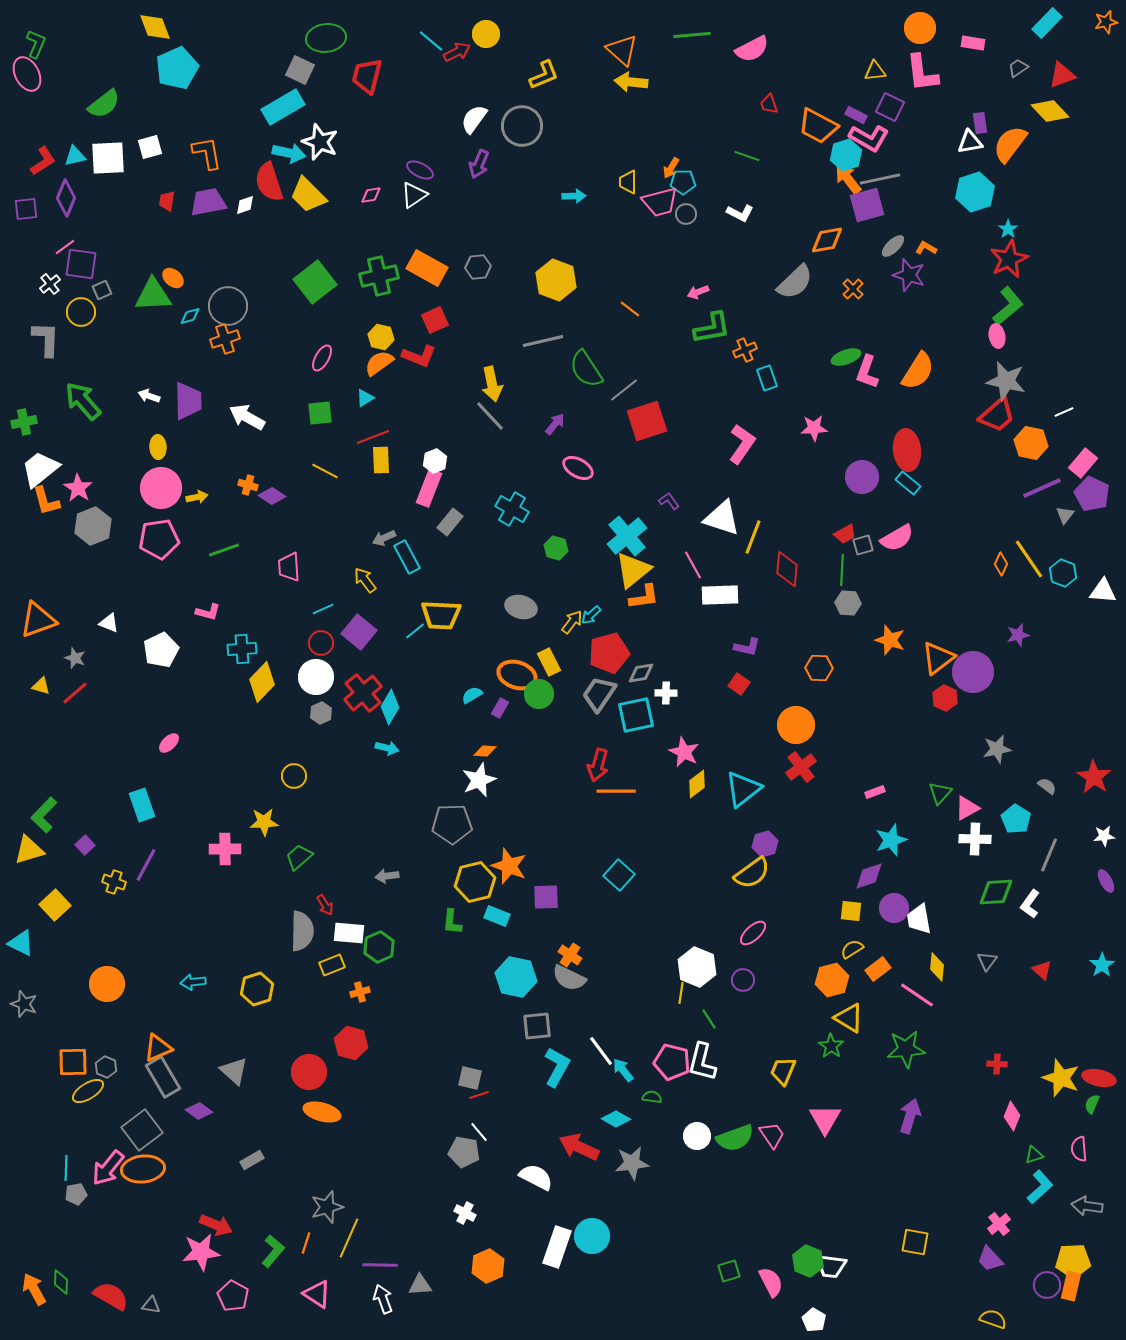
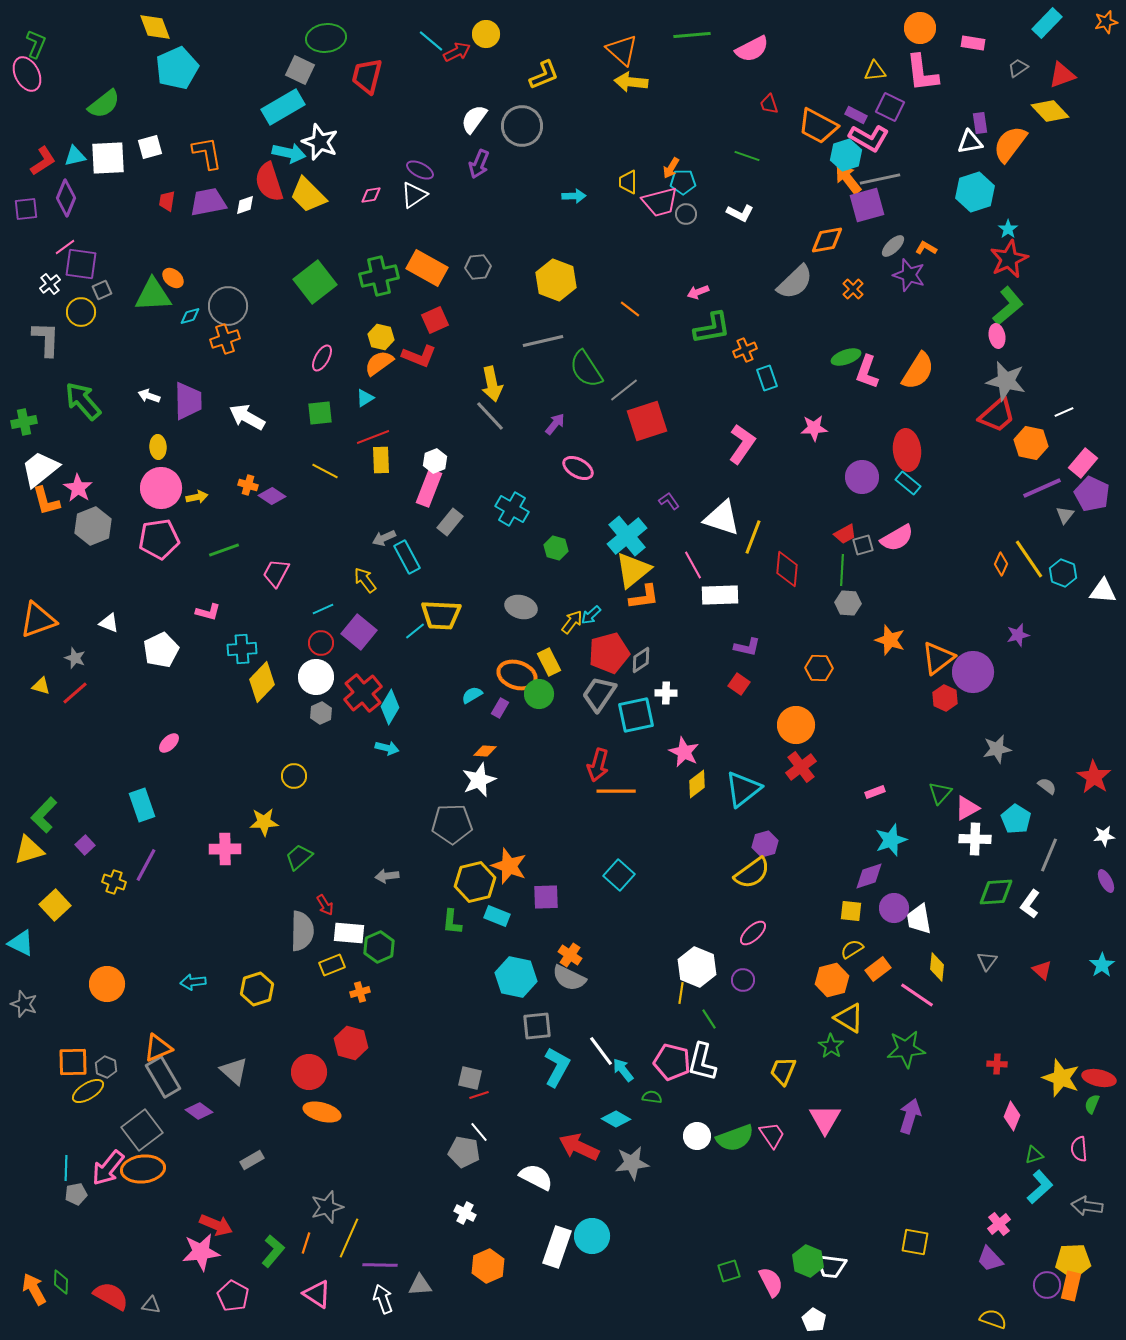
pink trapezoid at (289, 567): moved 13 px left, 6 px down; rotated 32 degrees clockwise
gray diamond at (641, 673): moved 13 px up; rotated 24 degrees counterclockwise
